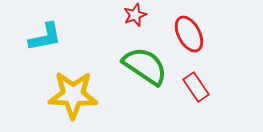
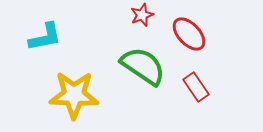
red star: moved 7 px right
red ellipse: rotated 15 degrees counterclockwise
green semicircle: moved 2 px left
yellow star: moved 1 px right
